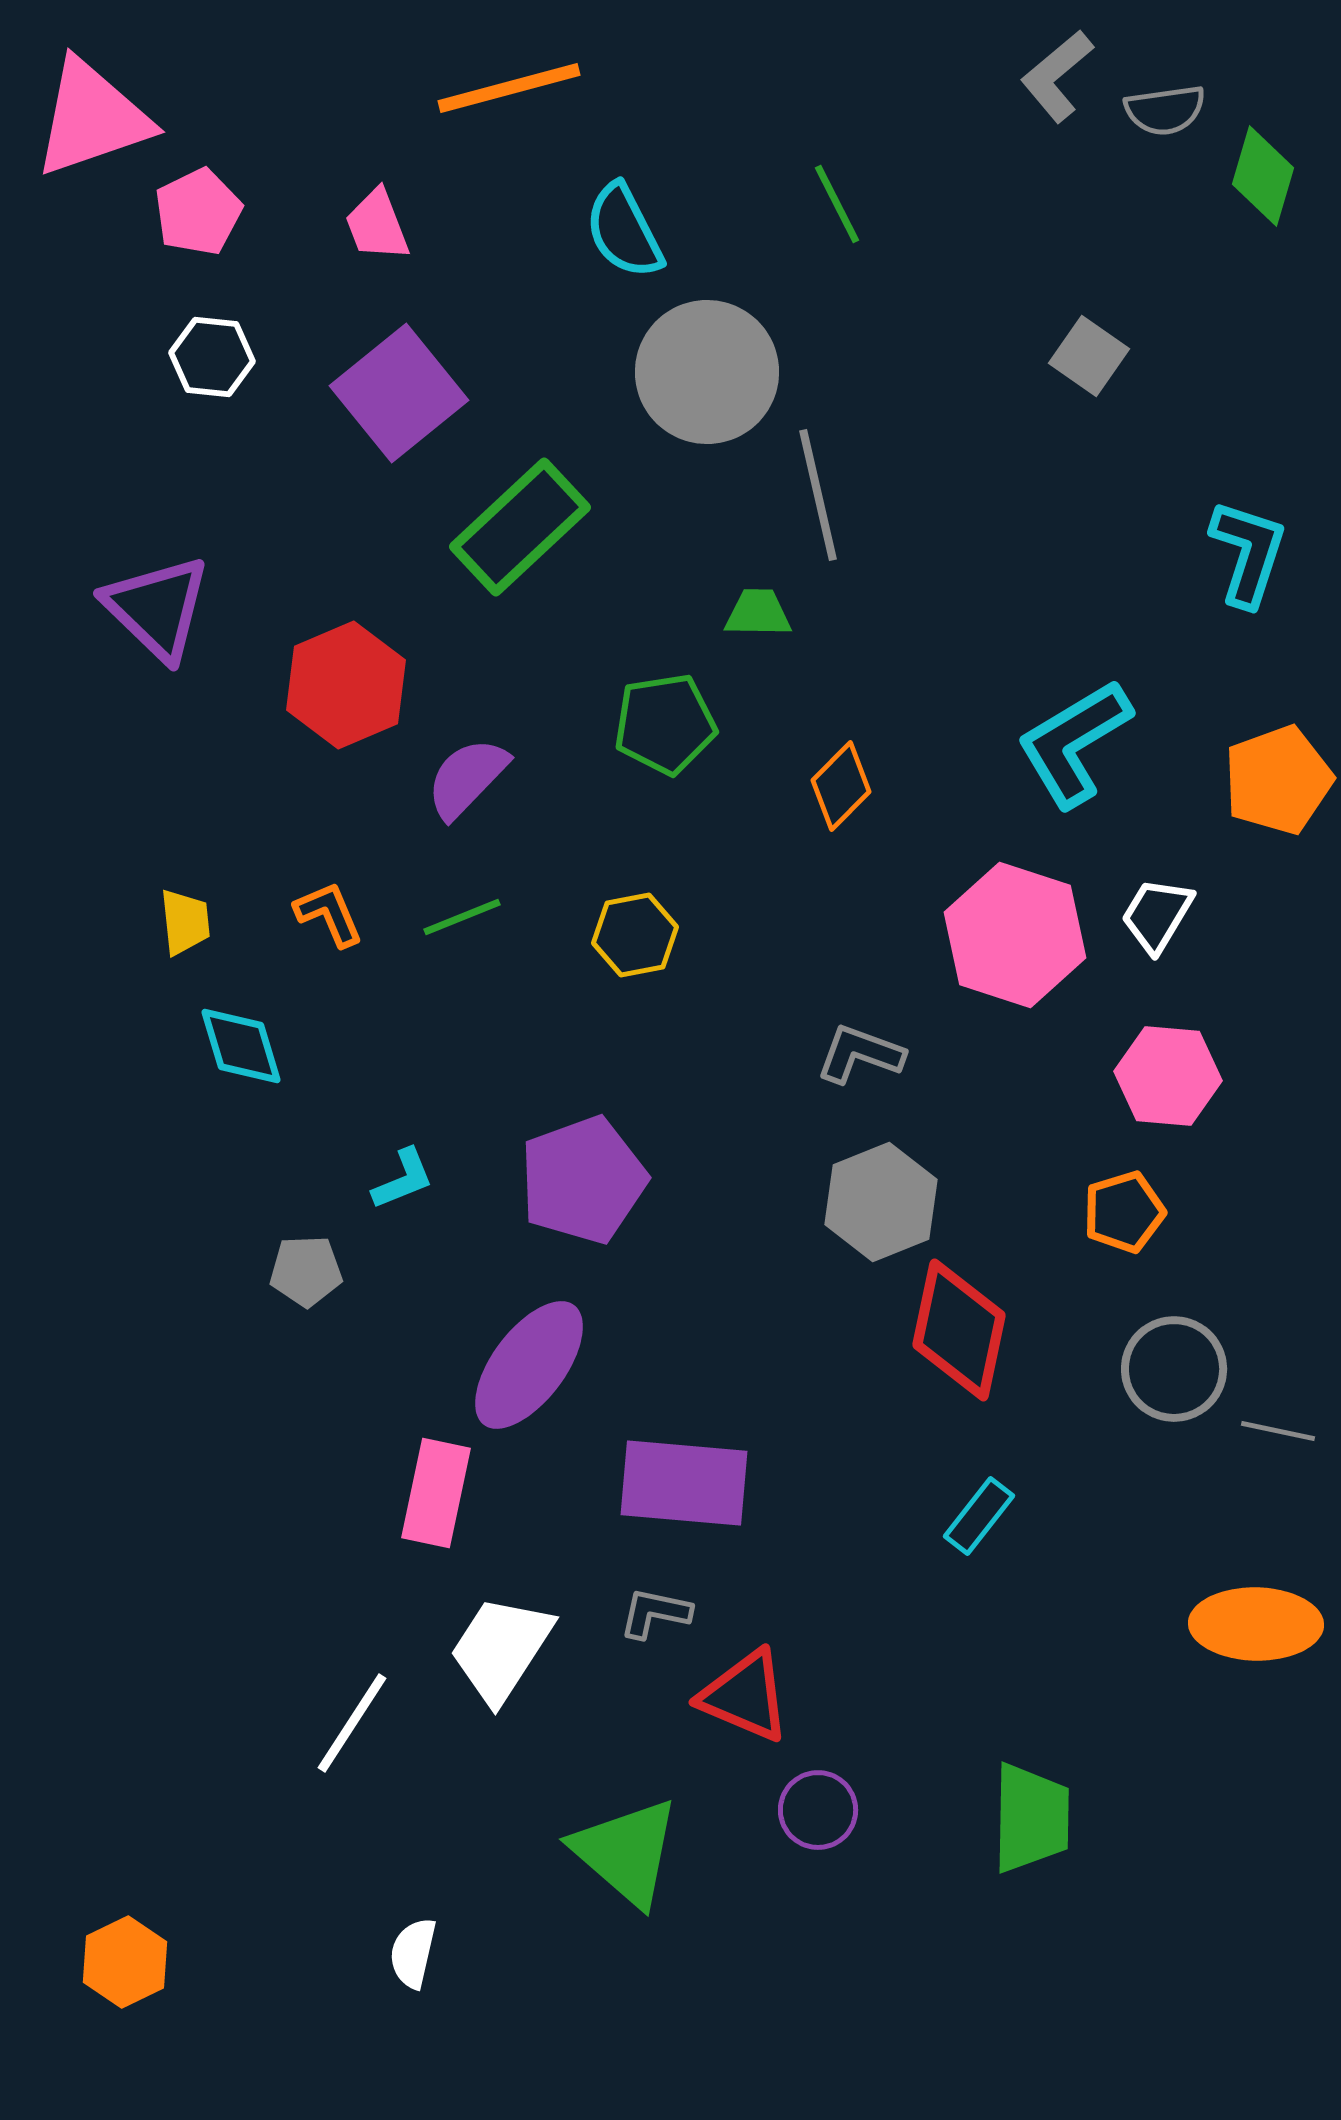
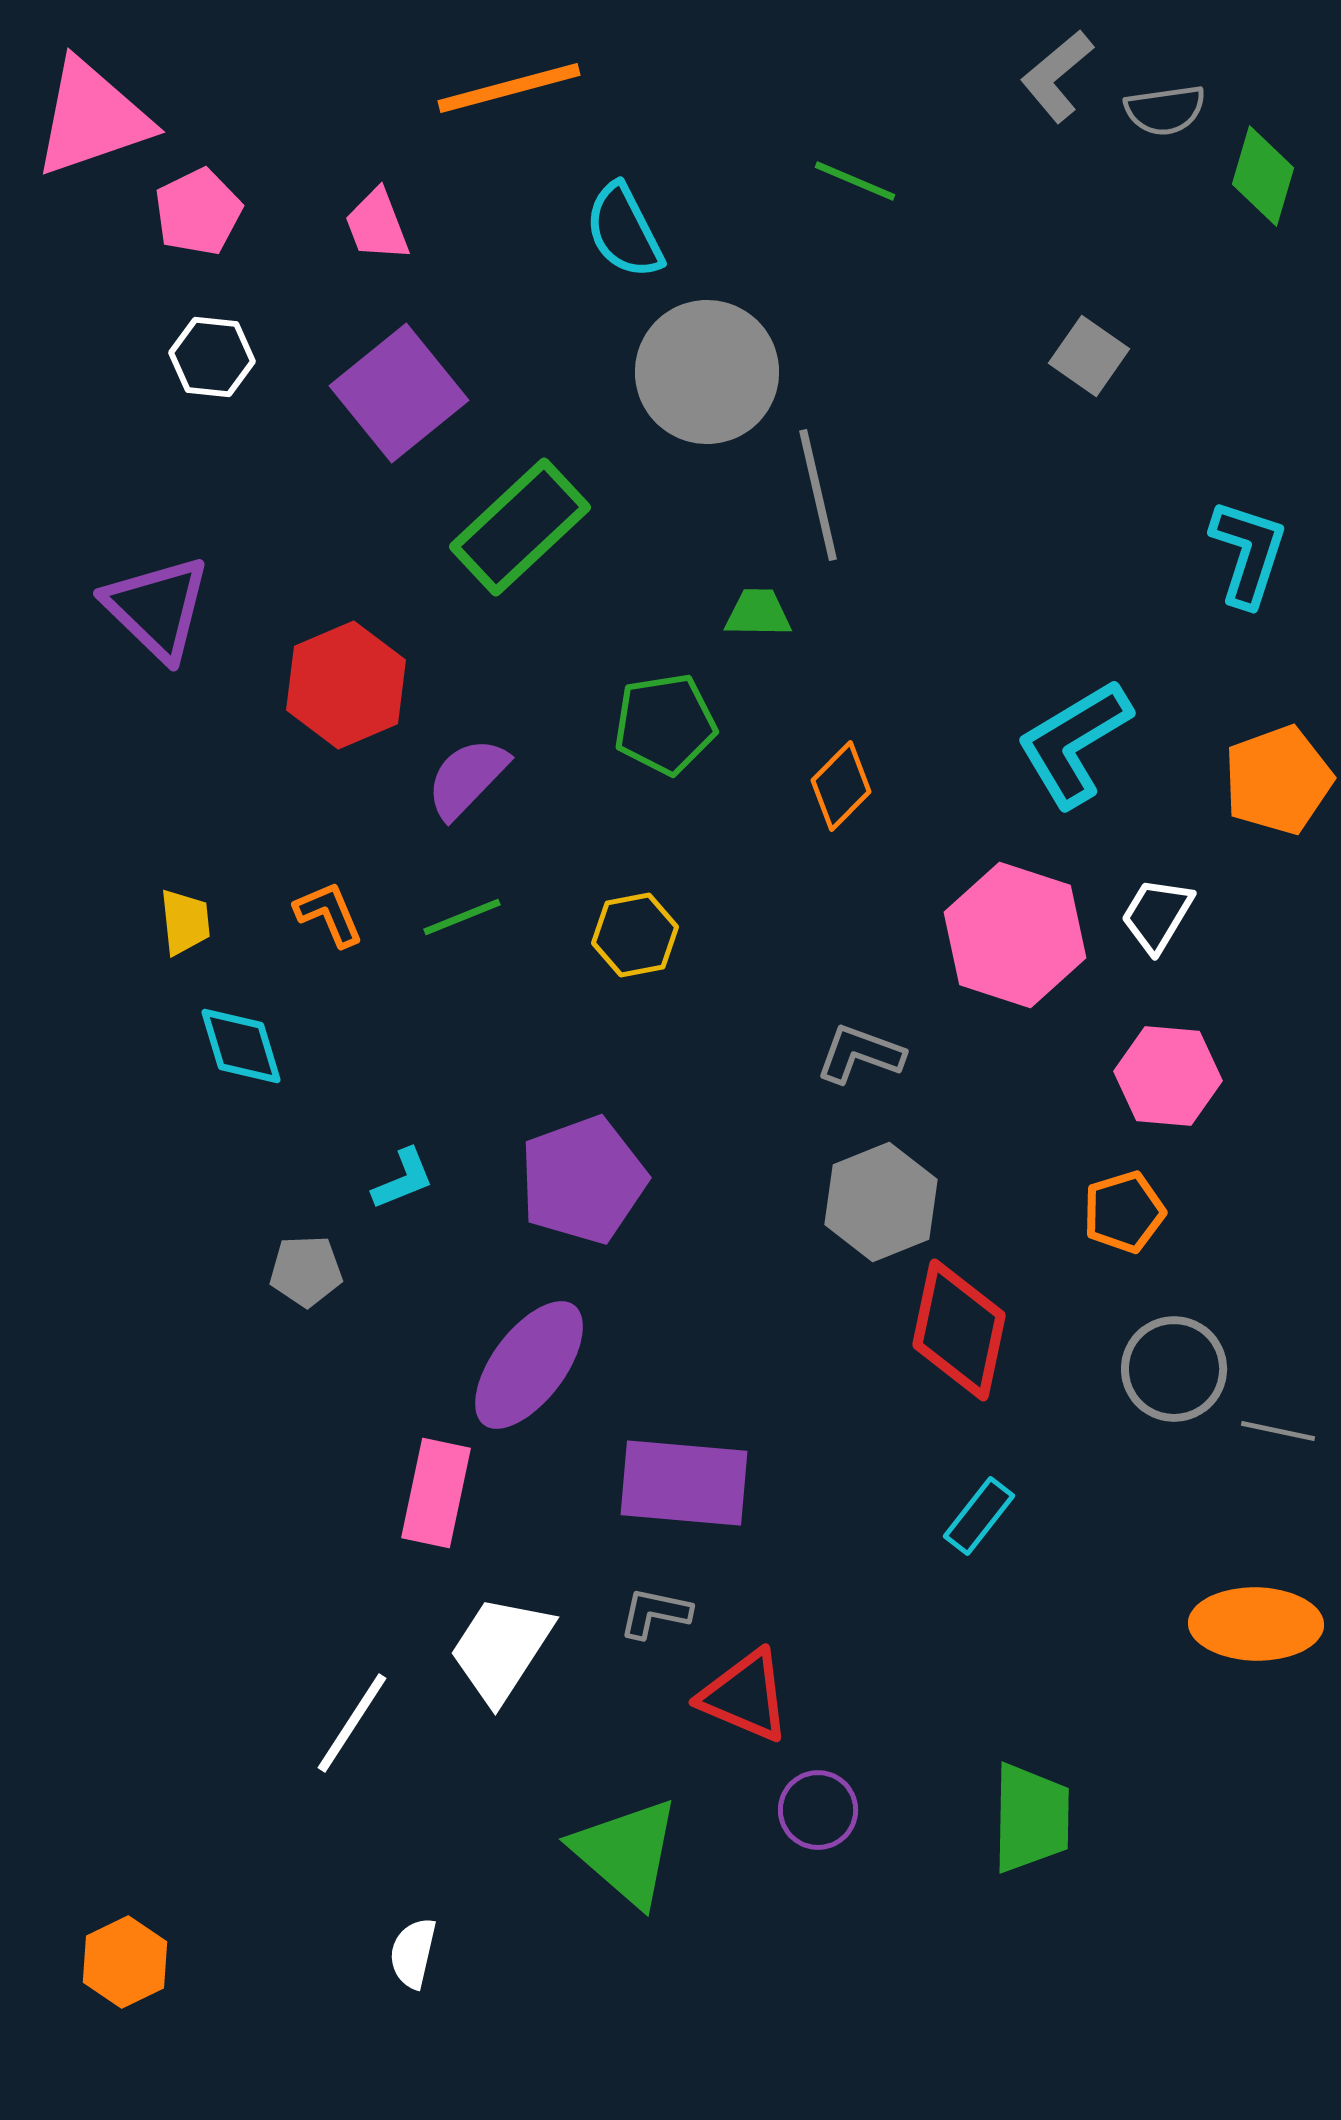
green line at (837, 204): moved 18 px right, 23 px up; rotated 40 degrees counterclockwise
